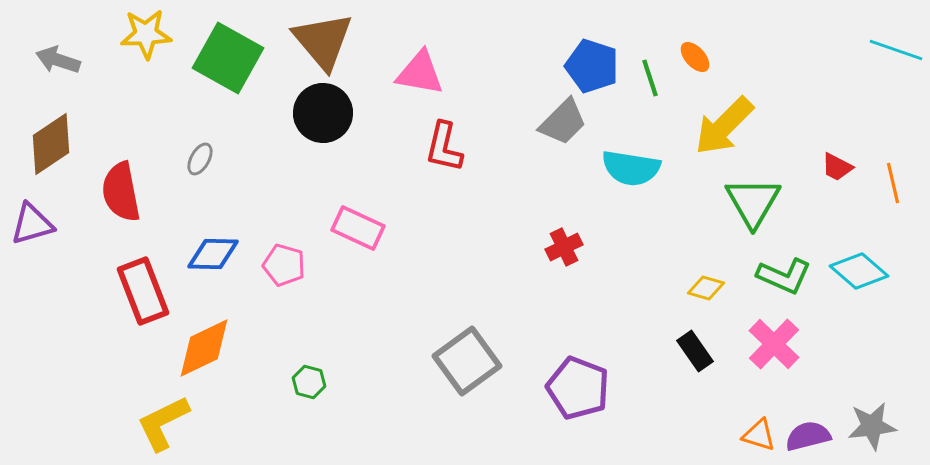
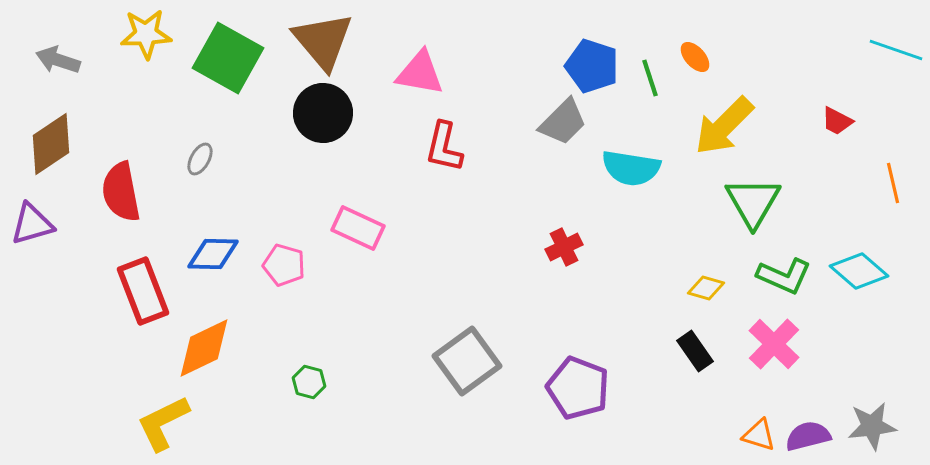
red trapezoid: moved 46 px up
